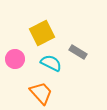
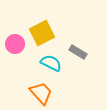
pink circle: moved 15 px up
